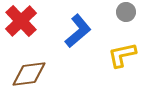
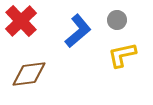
gray circle: moved 9 px left, 8 px down
